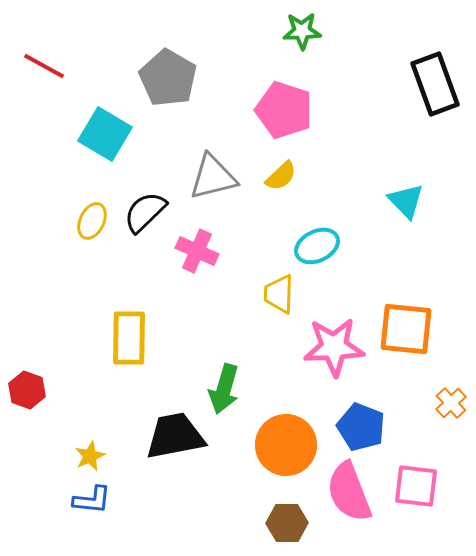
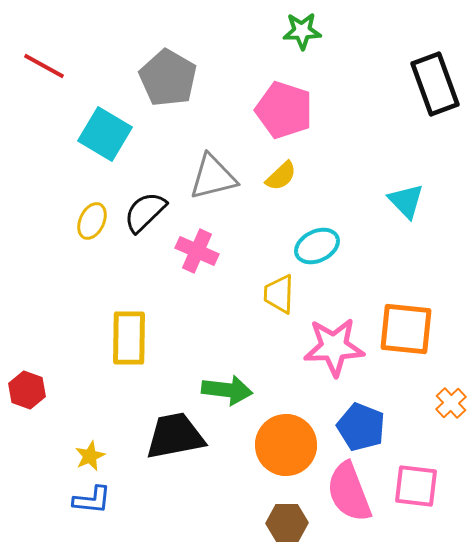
green arrow: moved 3 px right, 1 px down; rotated 99 degrees counterclockwise
